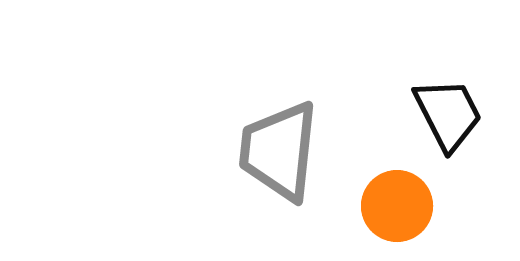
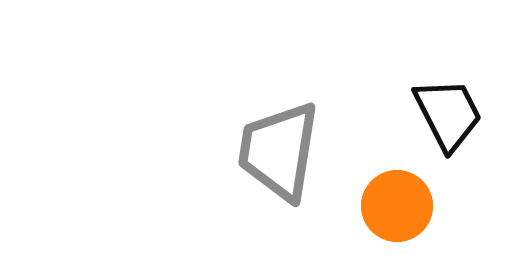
gray trapezoid: rotated 3 degrees clockwise
